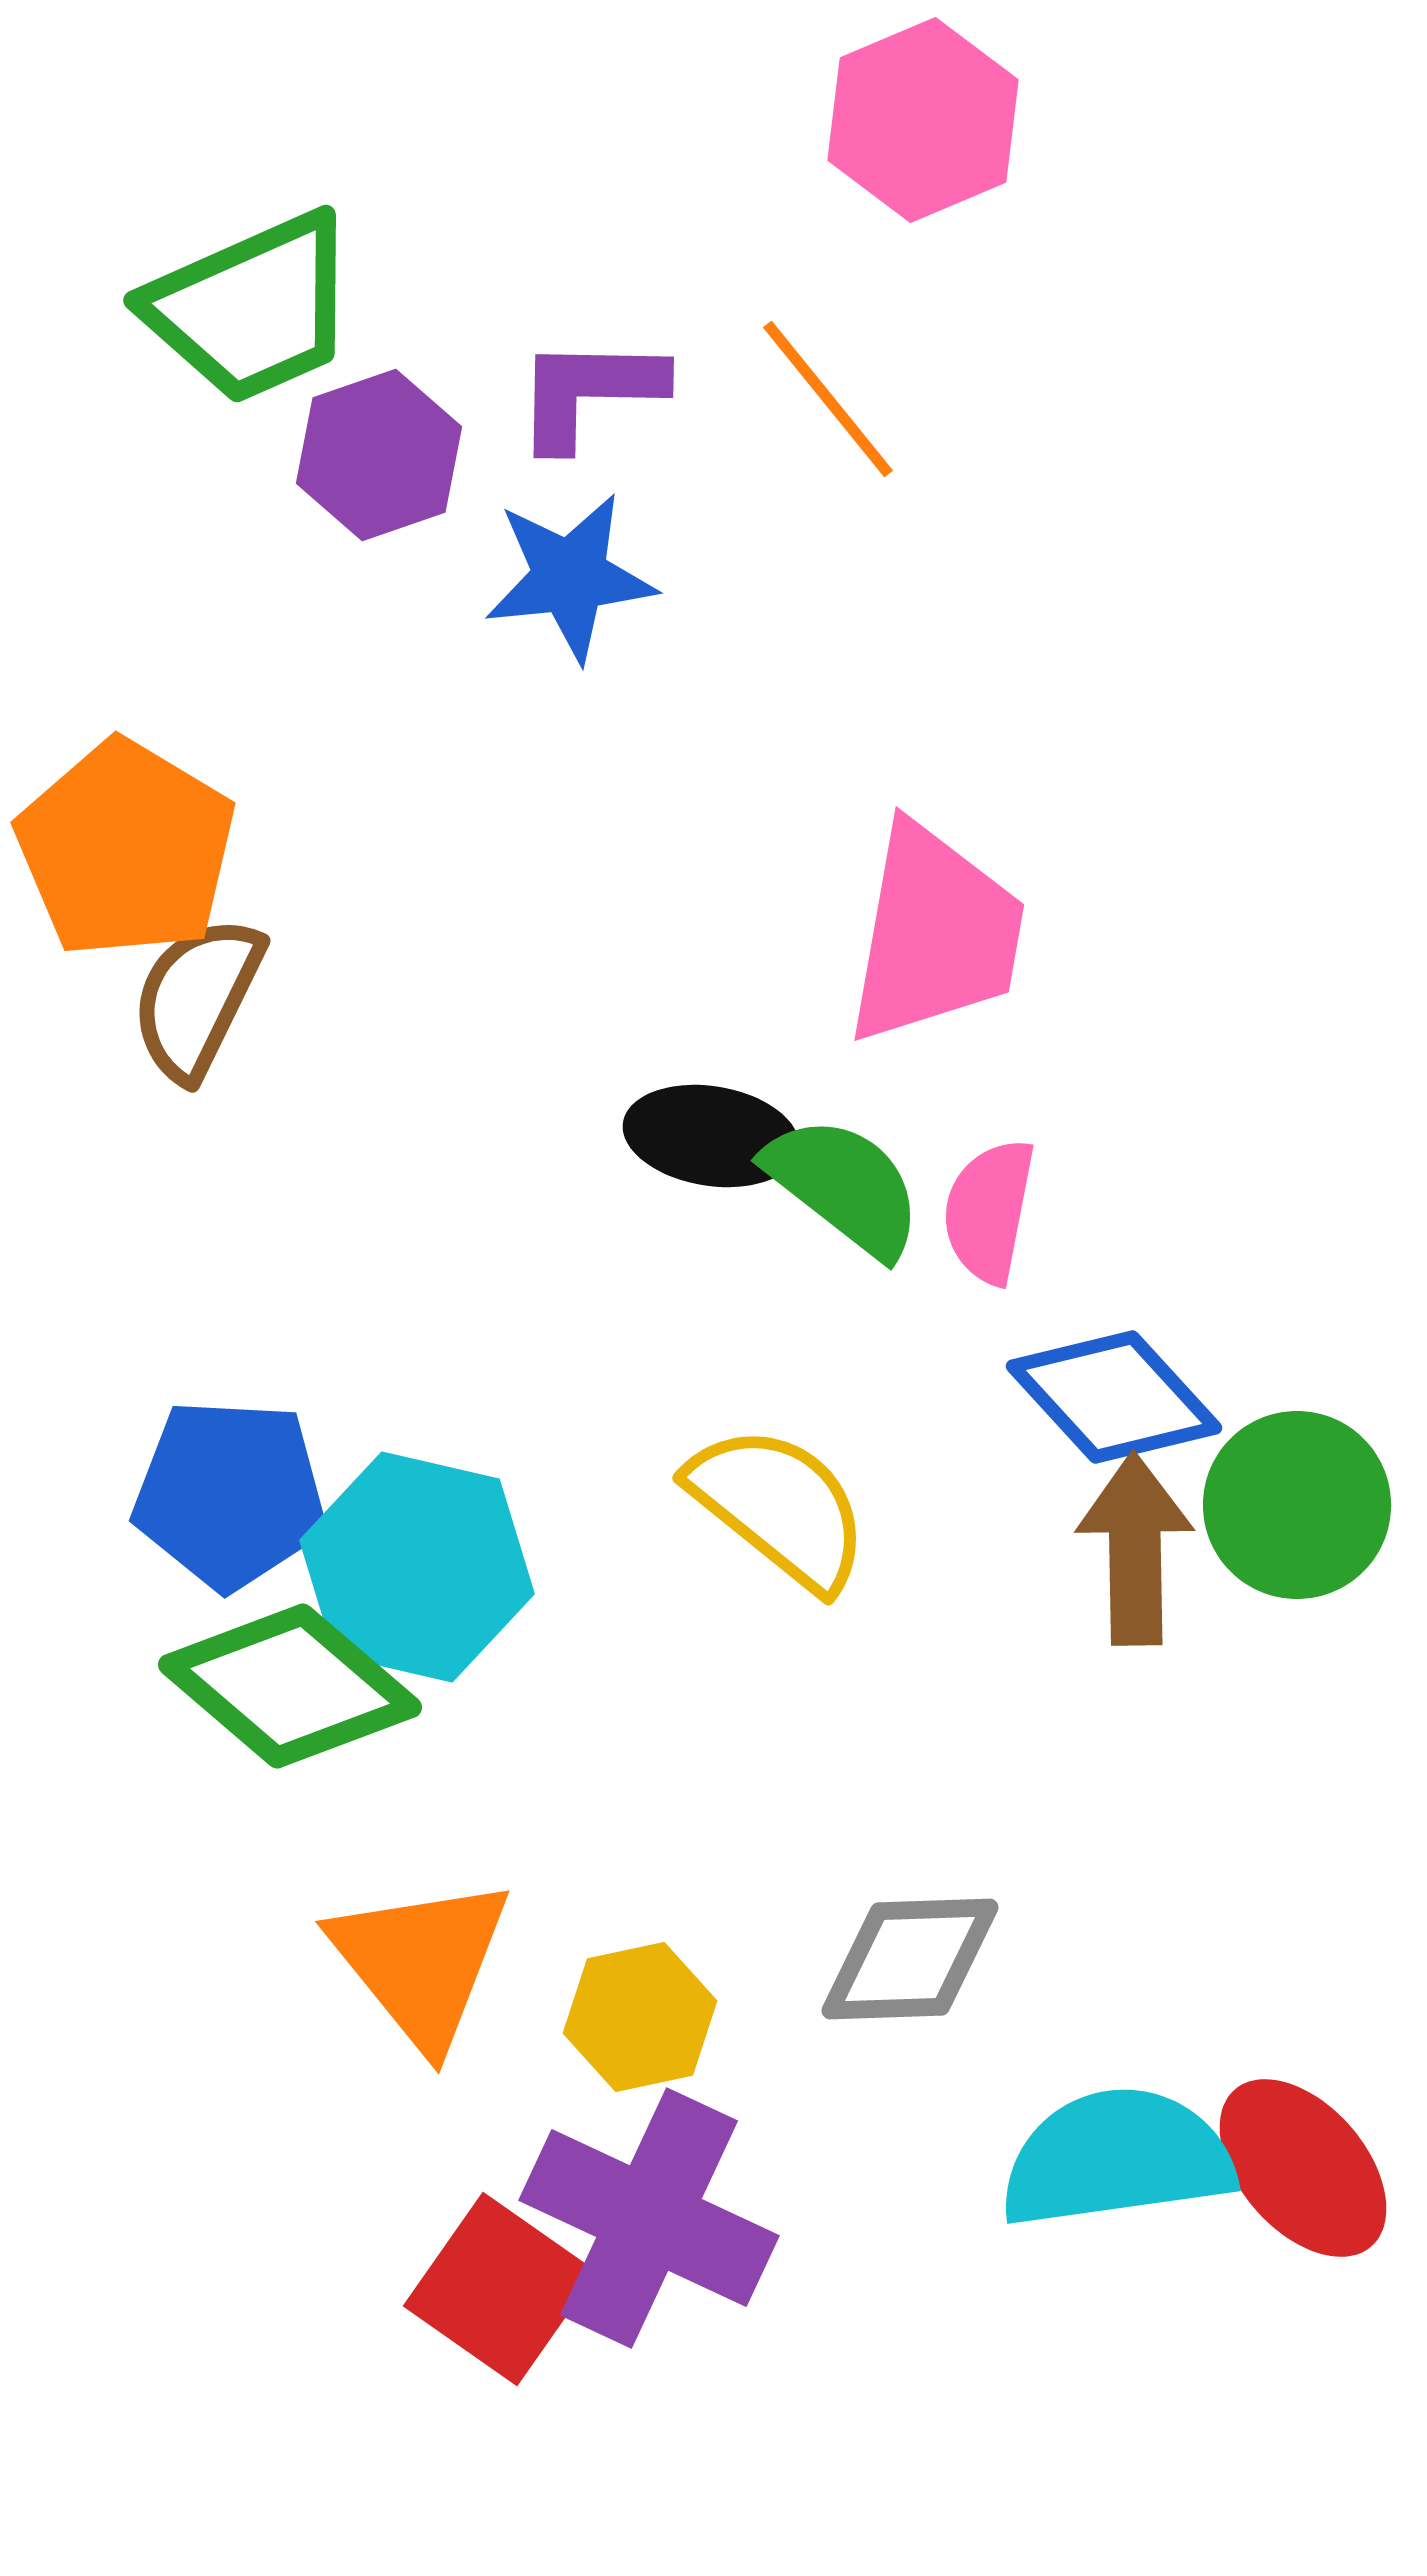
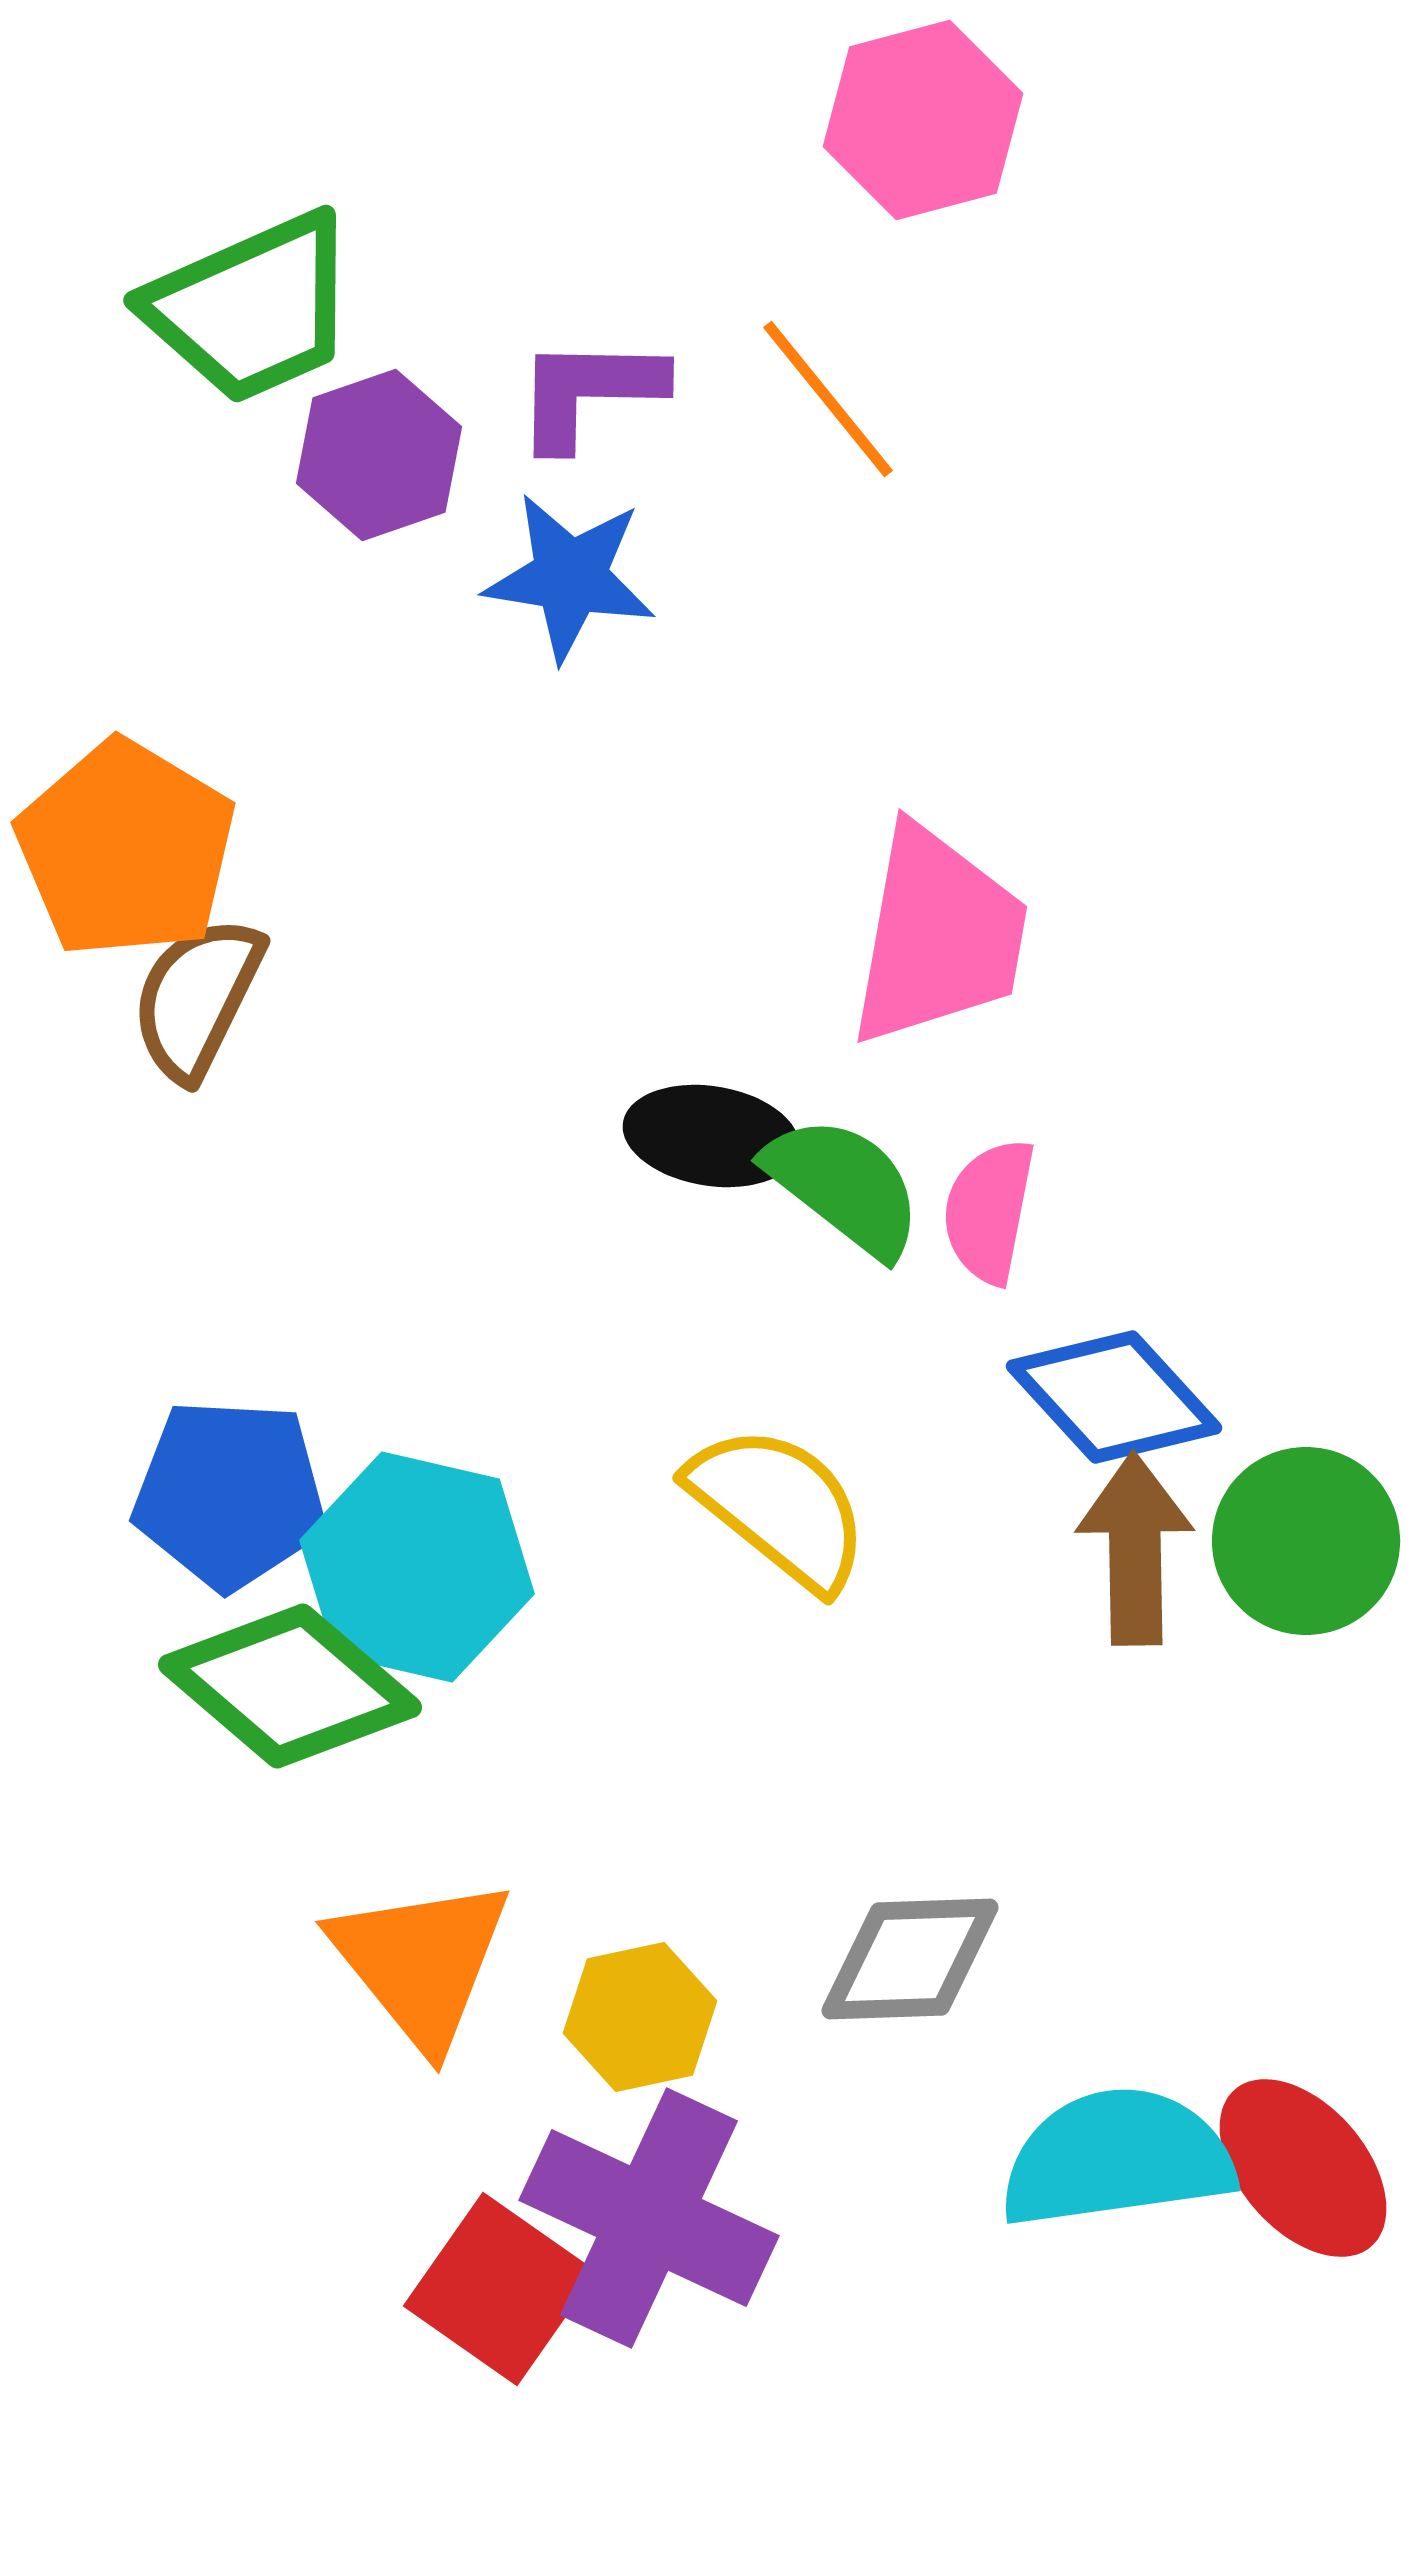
pink hexagon: rotated 8 degrees clockwise
blue star: rotated 15 degrees clockwise
pink trapezoid: moved 3 px right, 2 px down
green circle: moved 9 px right, 36 px down
